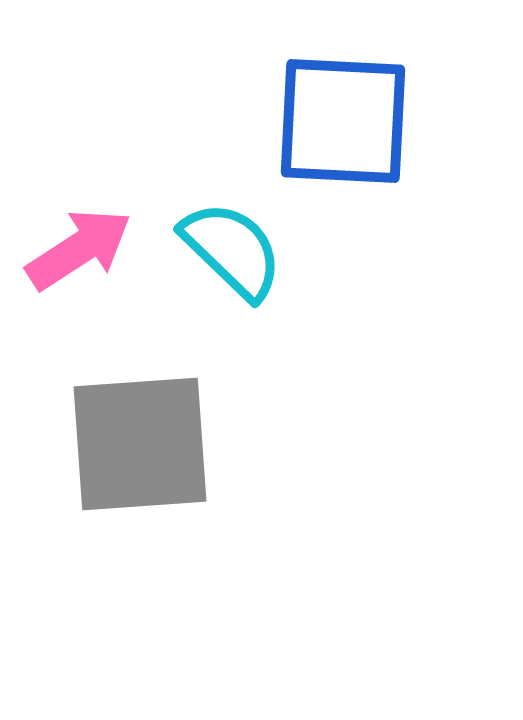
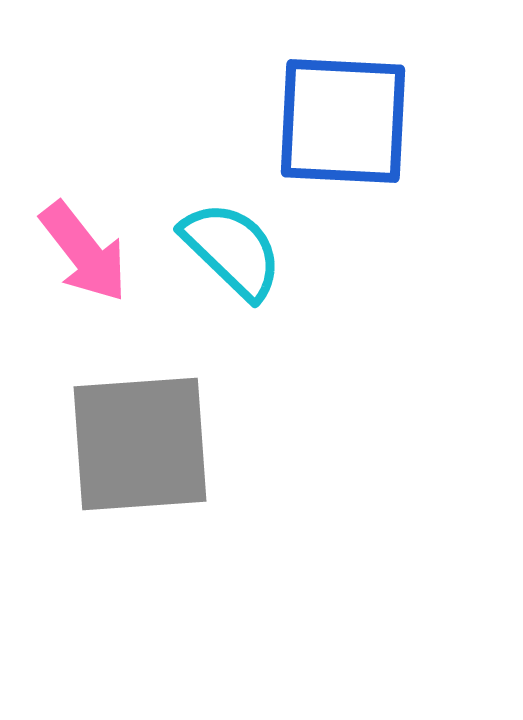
pink arrow: moved 5 px right, 3 px down; rotated 85 degrees clockwise
